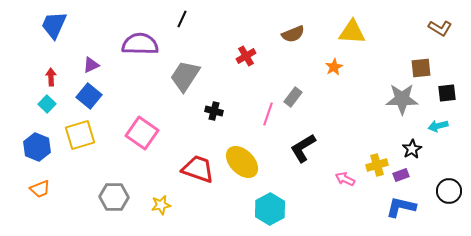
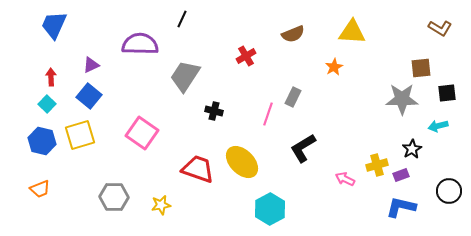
gray rectangle: rotated 12 degrees counterclockwise
blue hexagon: moved 5 px right, 6 px up; rotated 8 degrees counterclockwise
